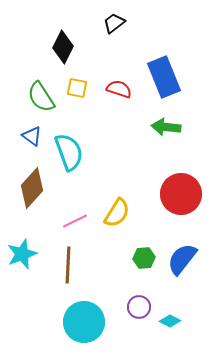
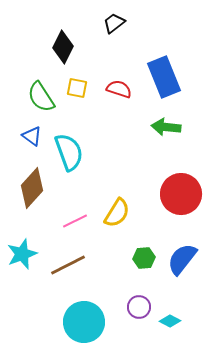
brown line: rotated 60 degrees clockwise
